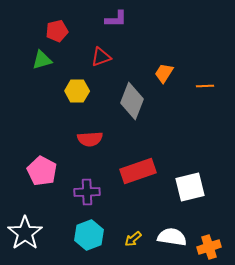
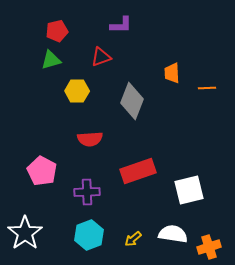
purple L-shape: moved 5 px right, 6 px down
green triangle: moved 9 px right
orange trapezoid: moved 8 px right; rotated 35 degrees counterclockwise
orange line: moved 2 px right, 2 px down
white square: moved 1 px left, 3 px down
white semicircle: moved 1 px right, 3 px up
